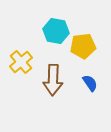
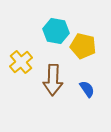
yellow pentagon: rotated 20 degrees clockwise
blue semicircle: moved 3 px left, 6 px down
